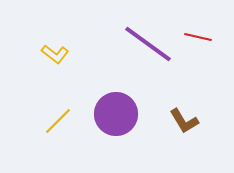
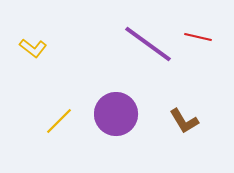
yellow L-shape: moved 22 px left, 6 px up
yellow line: moved 1 px right
